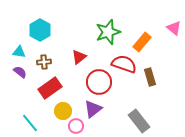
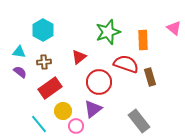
cyan hexagon: moved 3 px right
orange rectangle: moved 1 px right, 2 px up; rotated 42 degrees counterclockwise
red semicircle: moved 2 px right
cyan line: moved 9 px right, 1 px down
